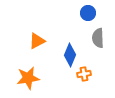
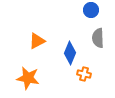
blue circle: moved 3 px right, 3 px up
blue diamond: moved 2 px up
orange cross: rotated 24 degrees clockwise
orange star: rotated 20 degrees clockwise
